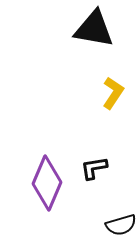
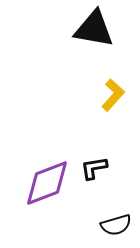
yellow L-shape: moved 2 px down; rotated 8 degrees clockwise
purple diamond: rotated 46 degrees clockwise
black semicircle: moved 5 px left
